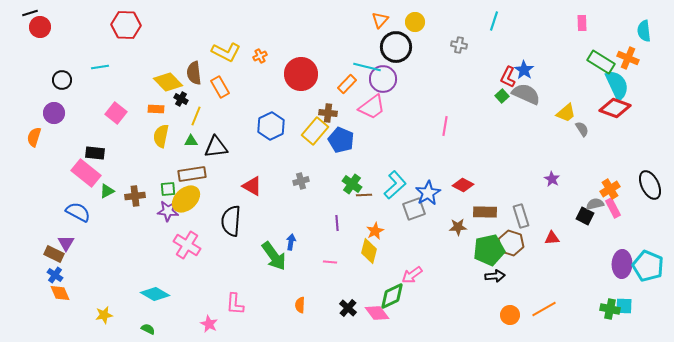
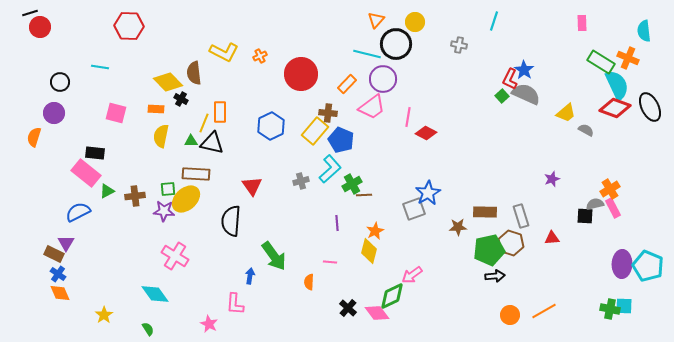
orange triangle at (380, 20): moved 4 px left
red hexagon at (126, 25): moved 3 px right, 1 px down
black circle at (396, 47): moved 3 px up
yellow L-shape at (226, 52): moved 2 px left
cyan line at (100, 67): rotated 18 degrees clockwise
cyan line at (367, 67): moved 13 px up
red L-shape at (508, 77): moved 2 px right, 2 px down
black circle at (62, 80): moved 2 px left, 2 px down
orange rectangle at (220, 87): moved 25 px down; rotated 30 degrees clockwise
pink square at (116, 113): rotated 25 degrees counterclockwise
yellow line at (196, 116): moved 8 px right, 7 px down
pink line at (445, 126): moved 37 px left, 9 px up
gray semicircle at (582, 129): moved 4 px right, 1 px down; rotated 28 degrees counterclockwise
black triangle at (216, 147): moved 4 px left, 4 px up; rotated 20 degrees clockwise
brown rectangle at (192, 174): moved 4 px right; rotated 12 degrees clockwise
purple star at (552, 179): rotated 21 degrees clockwise
green cross at (352, 184): rotated 24 degrees clockwise
cyan L-shape at (395, 185): moved 65 px left, 16 px up
red diamond at (463, 185): moved 37 px left, 52 px up
black ellipse at (650, 185): moved 78 px up
red triangle at (252, 186): rotated 25 degrees clockwise
purple star at (168, 211): moved 4 px left
blue semicircle at (78, 212): rotated 55 degrees counterclockwise
black square at (585, 216): rotated 24 degrees counterclockwise
blue arrow at (291, 242): moved 41 px left, 34 px down
pink cross at (187, 245): moved 12 px left, 11 px down
blue cross at (55, 275): moved 3 px right, 1 px up
cyan diamond at (155, 294): rotated 24 degrees clockwise
orange semicircle at (300, 305): moved 9 px right, 23 px up
orange line at (544, 309): moved 2 px down
yellow star at (104, 315): rotated 24 degrees counterclockwise
green semicircle at (148, 329): rotated 32 degrees clockwise
